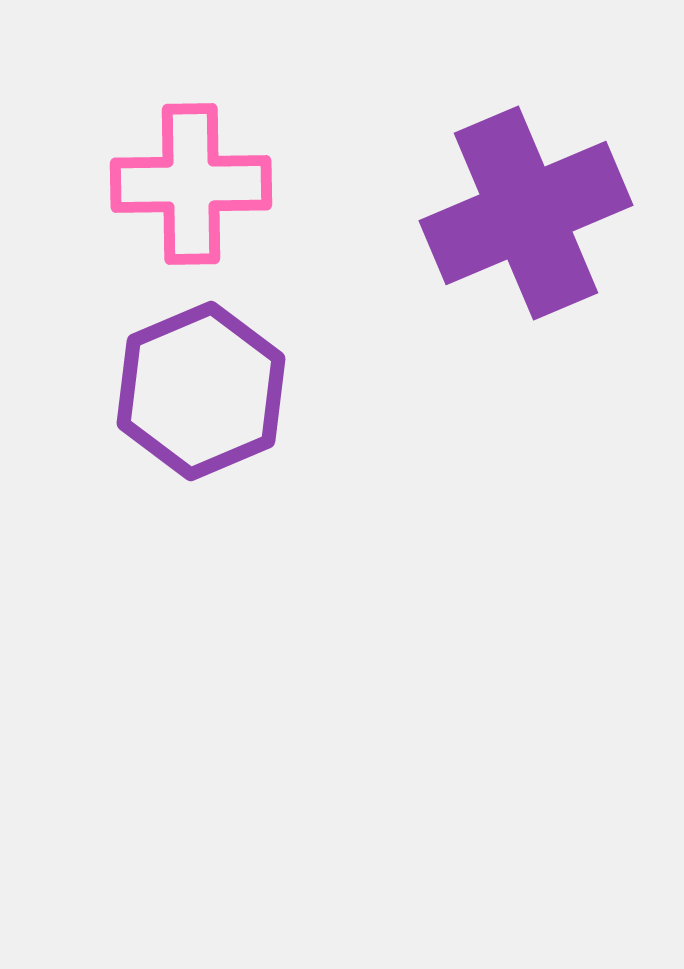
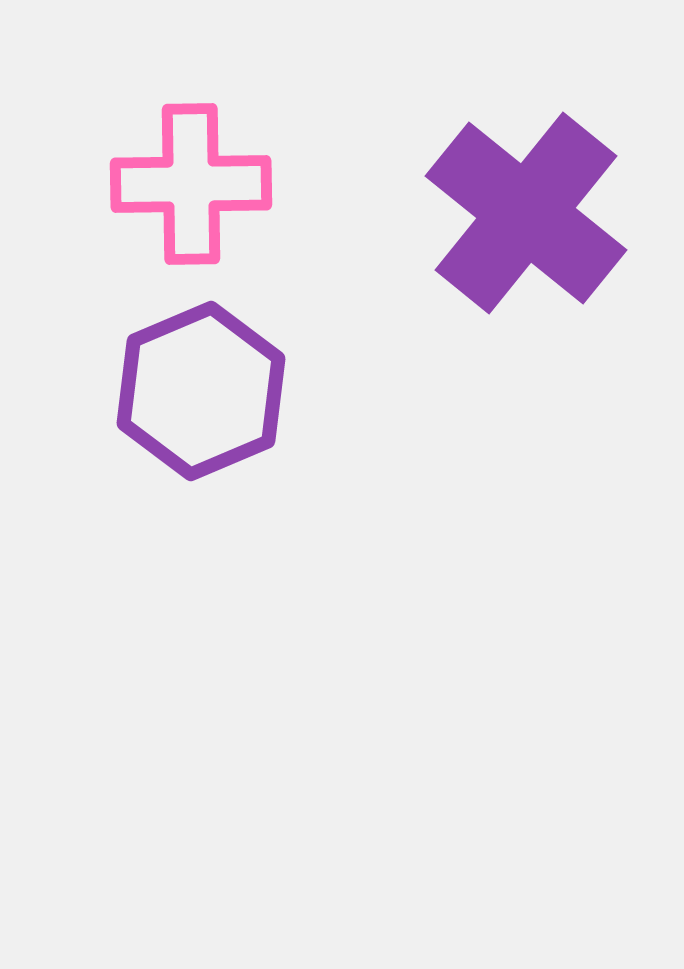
purple cross: rotated 28 degrees counterclockwise
